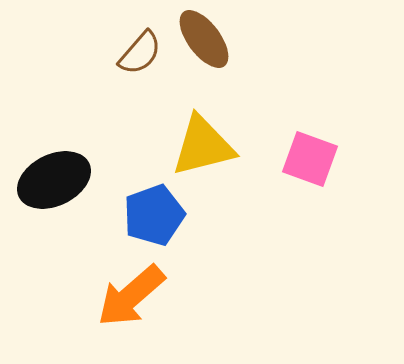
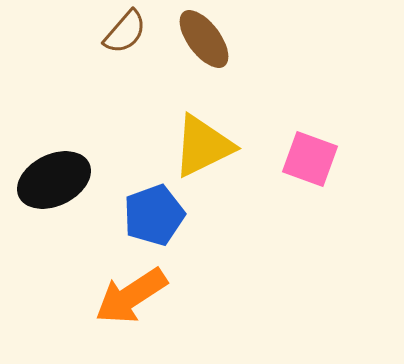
brown semicircle: moved 15 px left, 21 px up
yellow triangle: rotated 12 degrees counterclockwise
orange arrow: rotated 8 degrees clockwise
